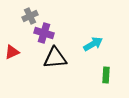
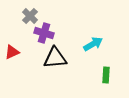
gray cross: rotated 21 degrees counterclockwise
